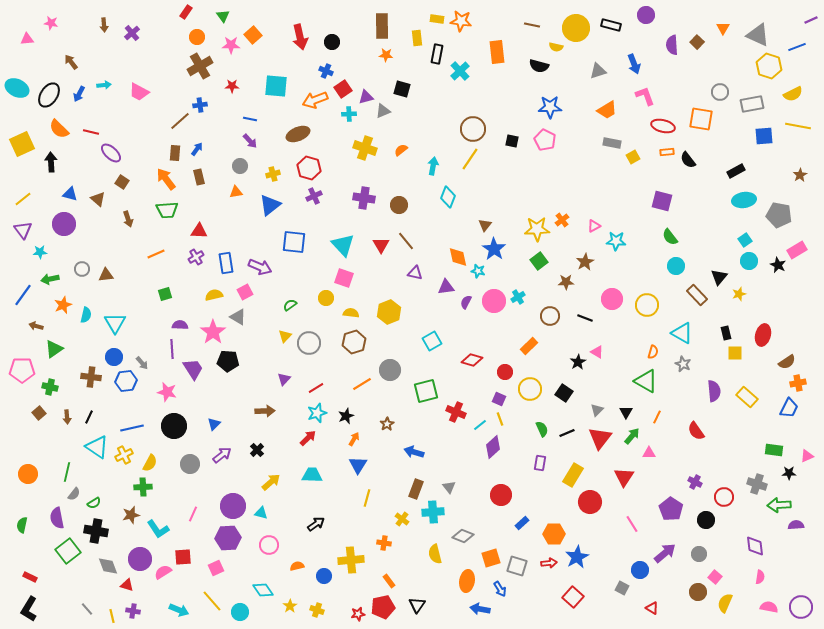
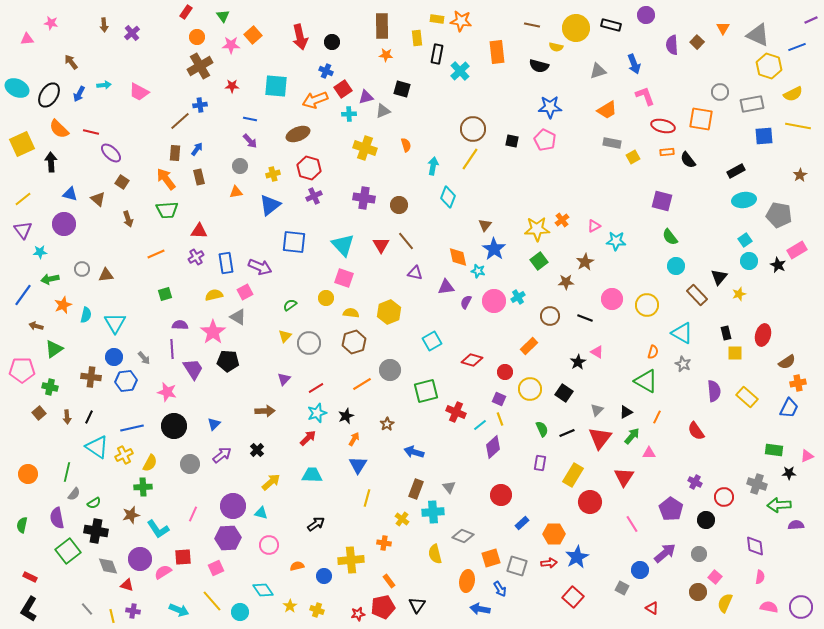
orange semicircle at (401, 150): moved 5 px right, 5 px up; rotated 112 degrees clockwise
gray arrow at (142, 363): moved 2 px right, 5 px up
black triangle at (626, 412): rotated 32 degrees clockwise
